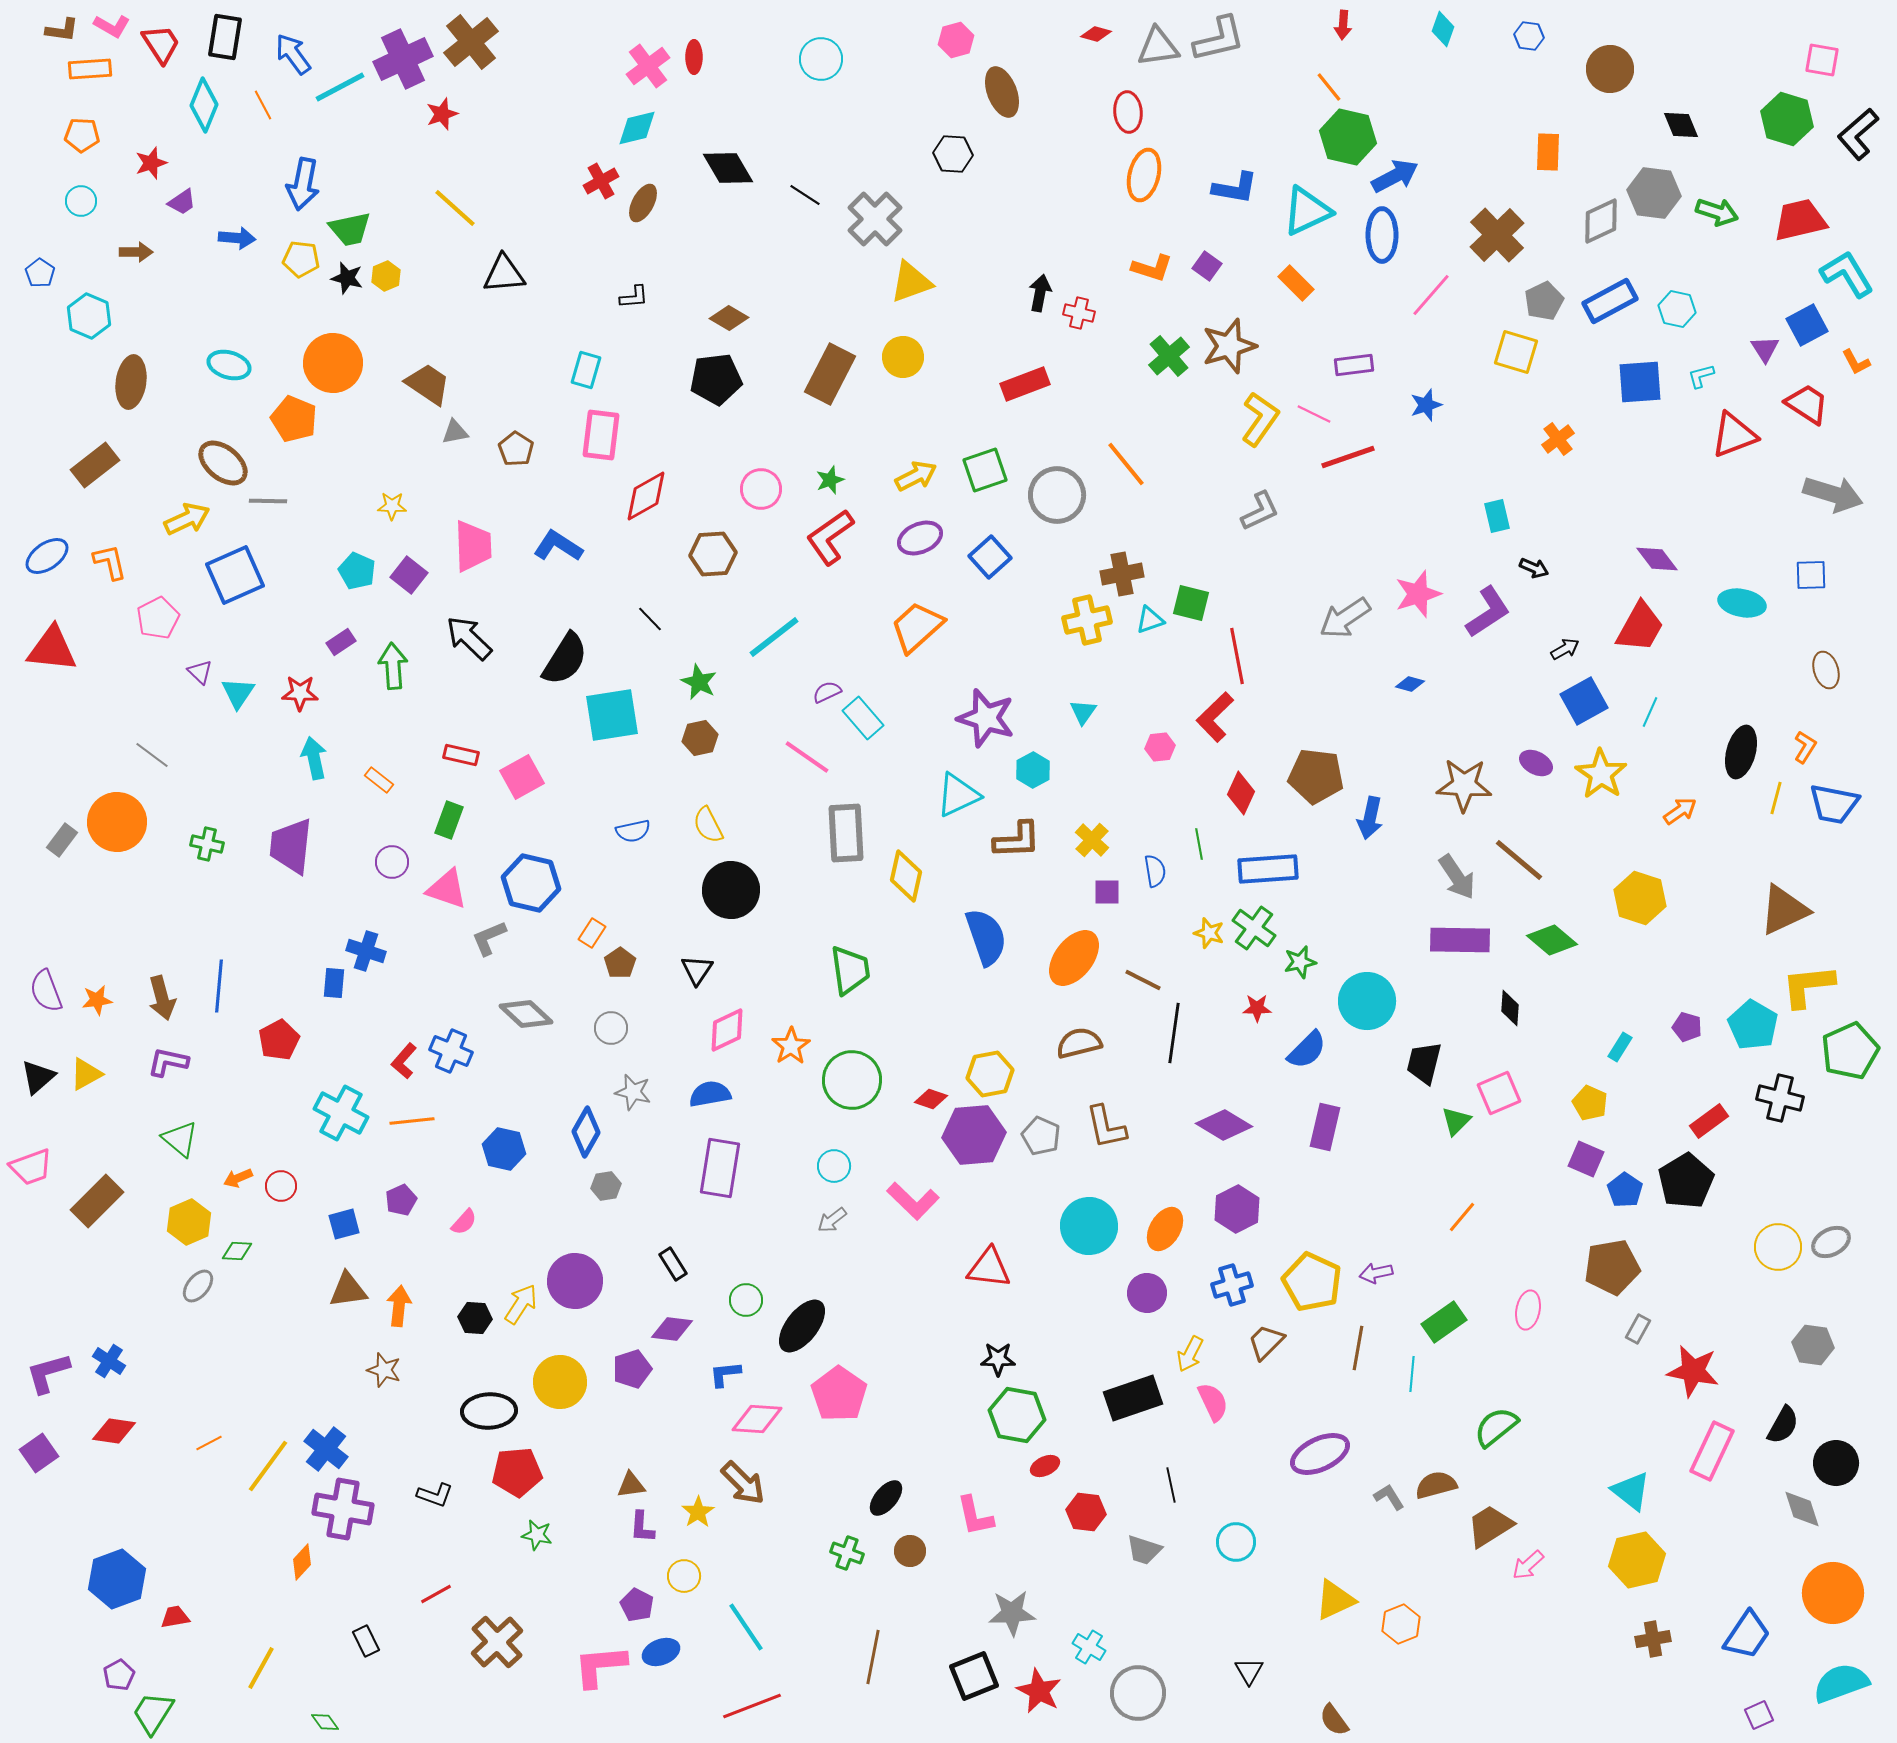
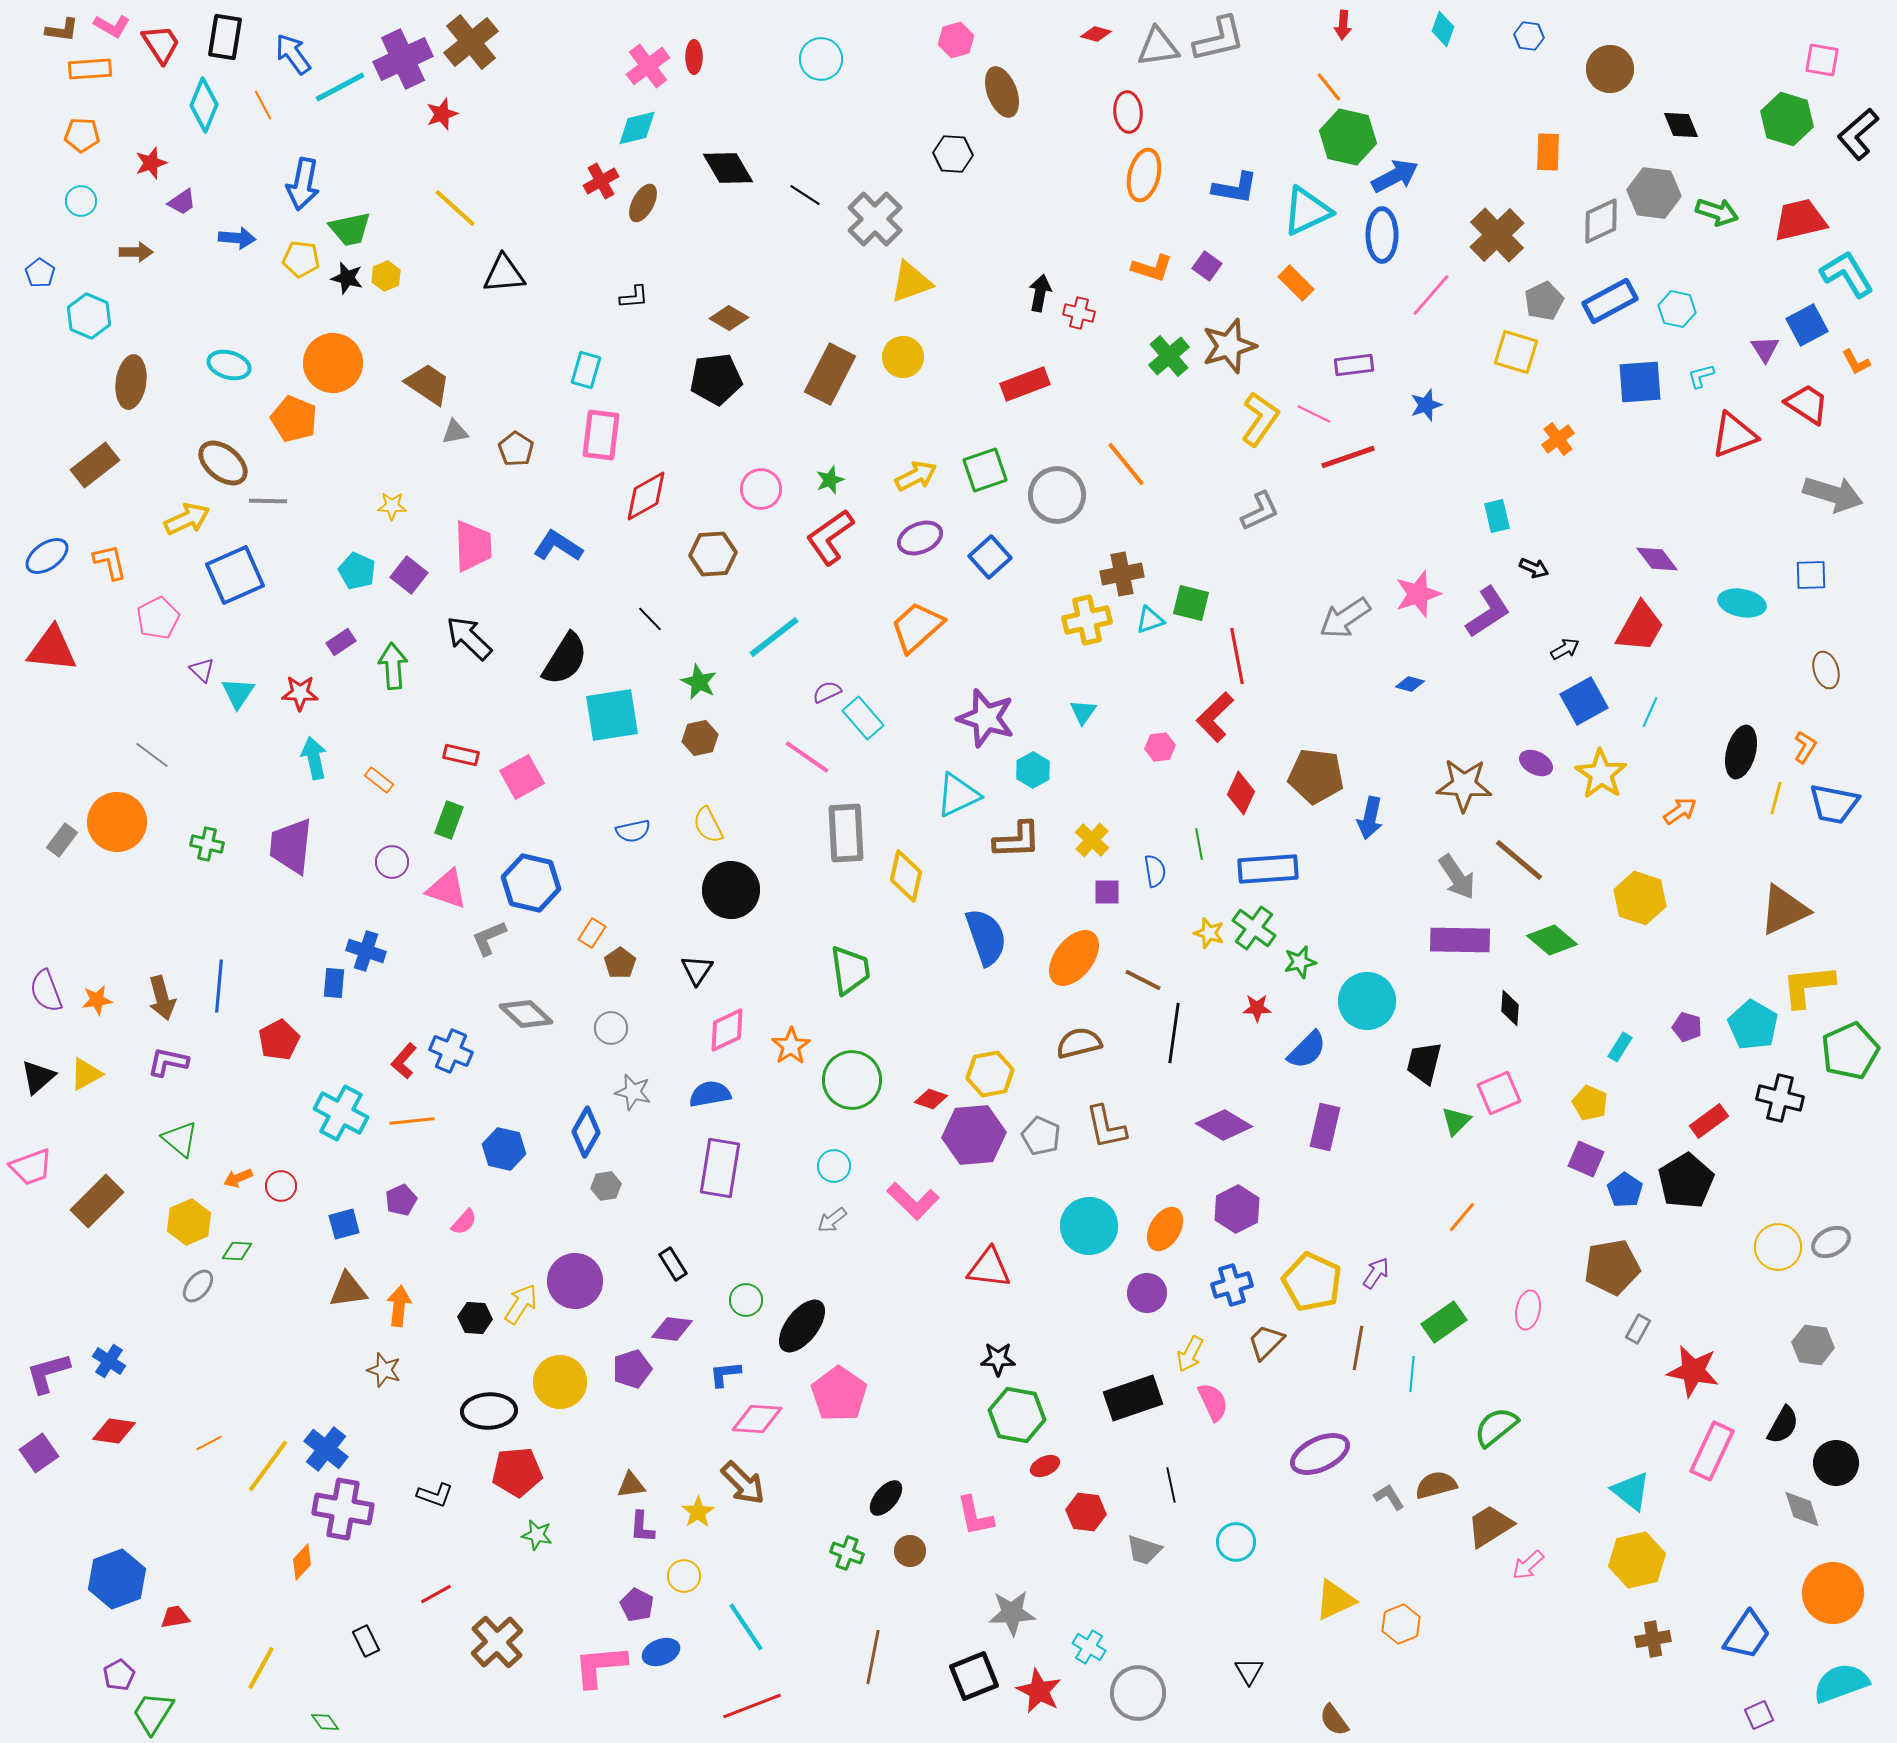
purple triangle at (200, 672): moved 2 px right, 2 px up
purple arrow at (1376, 1273): rotated 136 degrees clockwise
